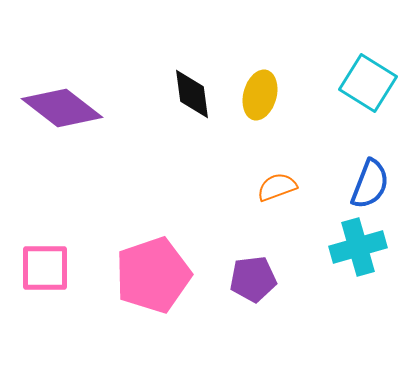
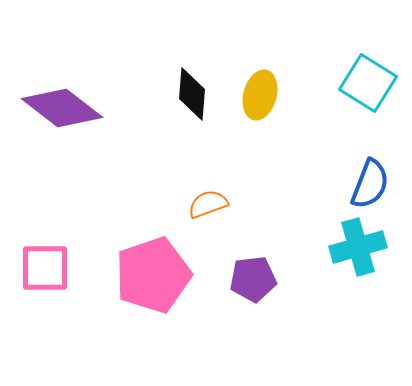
black diamond: rotated 12 degrees clockwise
orange semicircle: moved 69 px left, 17 px down
